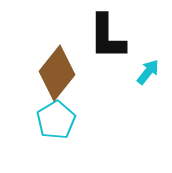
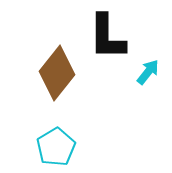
cyan pentagon: moved 27 px down
